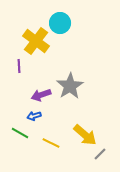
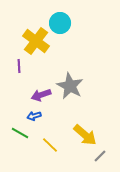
gray star: rotated 12 degrees counterclockwise
yellow line: moved 1 px left, 2 px down; rotated 18 degrees clockwise
gray line: moved 2 px down
